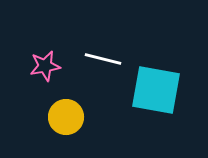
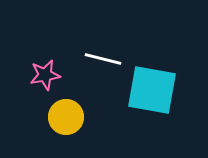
pink star: moved 9 px down
cyan square: moved 4 px left
